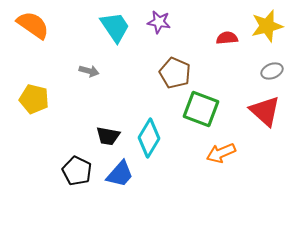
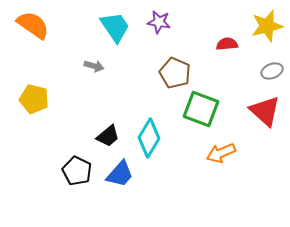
red semicircle: moved 6 px down
gray arrow: moved 5 px right, 5 px up
black trapezoid: rotated 50 degrees counterclockwise
